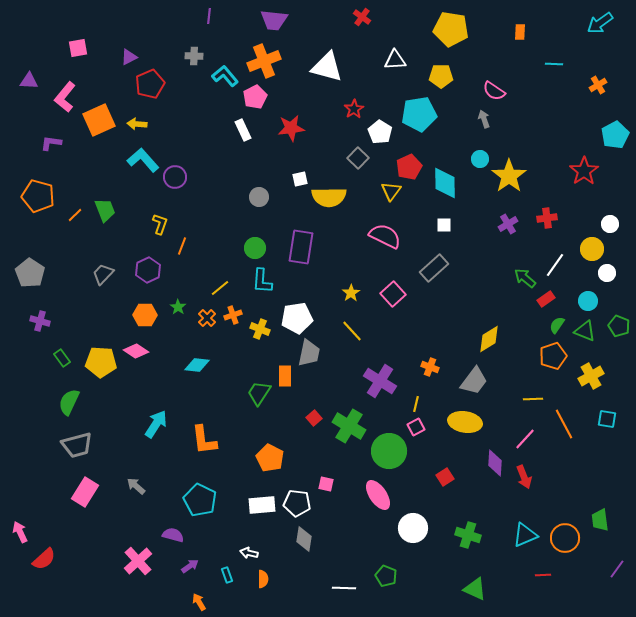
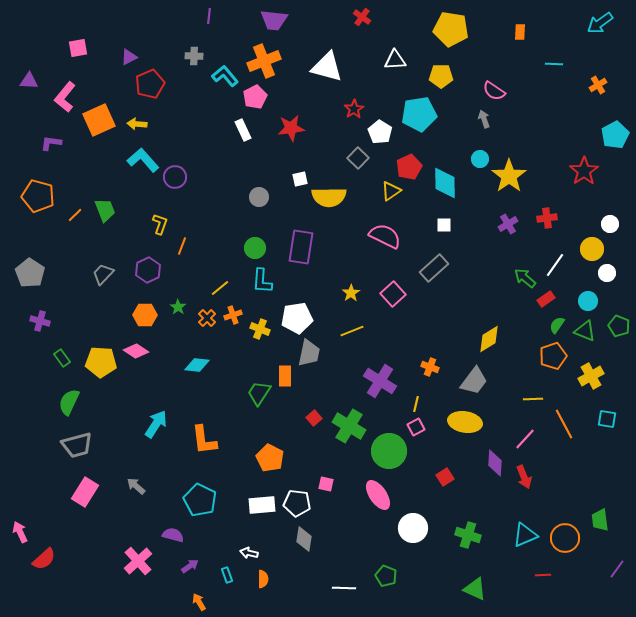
yellow triangle at (391, 191): rotated 20 degrees clockwise
yellow line at (352, 331): rotated 70 degrees counterclockwise
